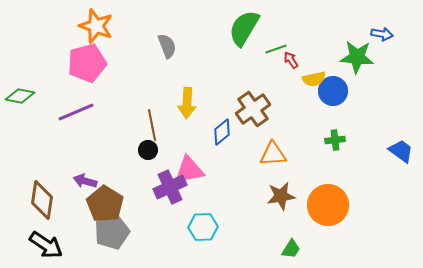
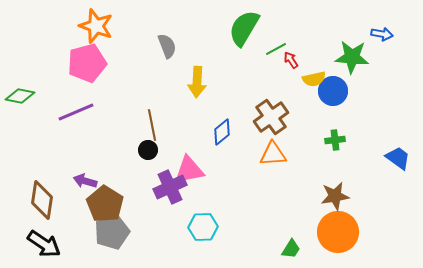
green line: rotated 10 degrees counterclockwise
green star: moved 5 px left
yellow arrow: moved 10 px right, 21 px up
brown cross: moved 18 px right, 8 px down
blue trapezoid: moved 3 px left, 7 px down
brown star: moved 54 px right
orange circle: moved 10 px right, 27 px down
black arrow: moved 2 px left, 1 px up
